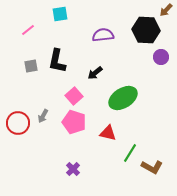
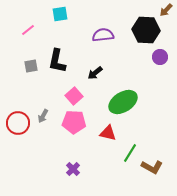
purple circle: moved 1 px left
green ellipse: moved 4 px down
pink pentagon: rotated 15 degrees counterclockwise
